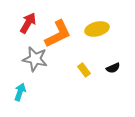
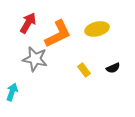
cyan arrow: moved 8 px left
